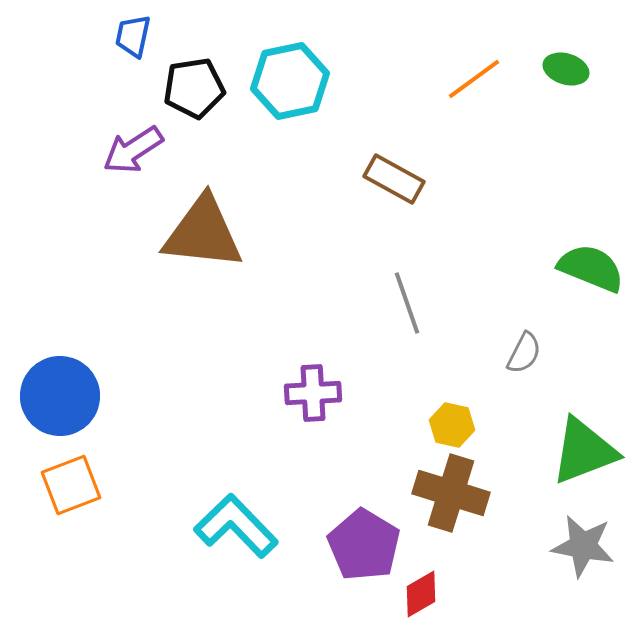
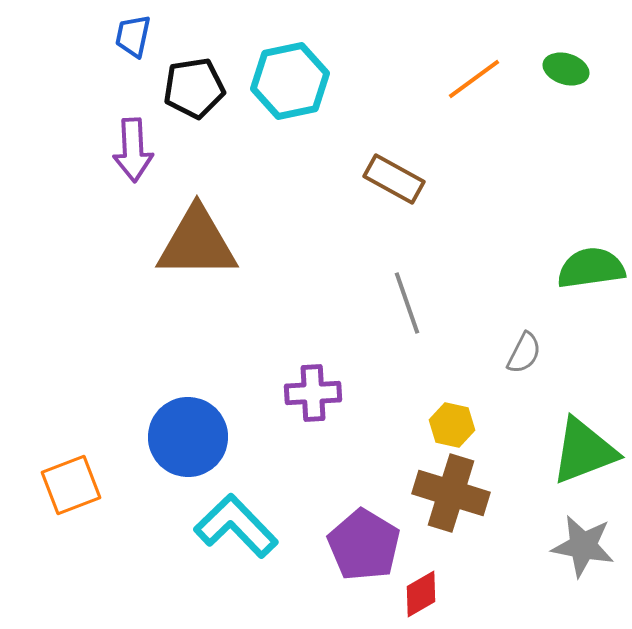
purple arrow: rotated 60 degrees counterclockwise
brown triangle: moved 6 px left, 10 px down; rotated 6 degrees counterclockwise
green semicircle: rotated 30 degrees counterclockwise
blue circle: moved 128 px right, 41 px down
